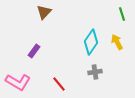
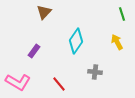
cyan diamond: moved 15 px left, 1 px up
gray cross: rotated 16 degrees clockwise
